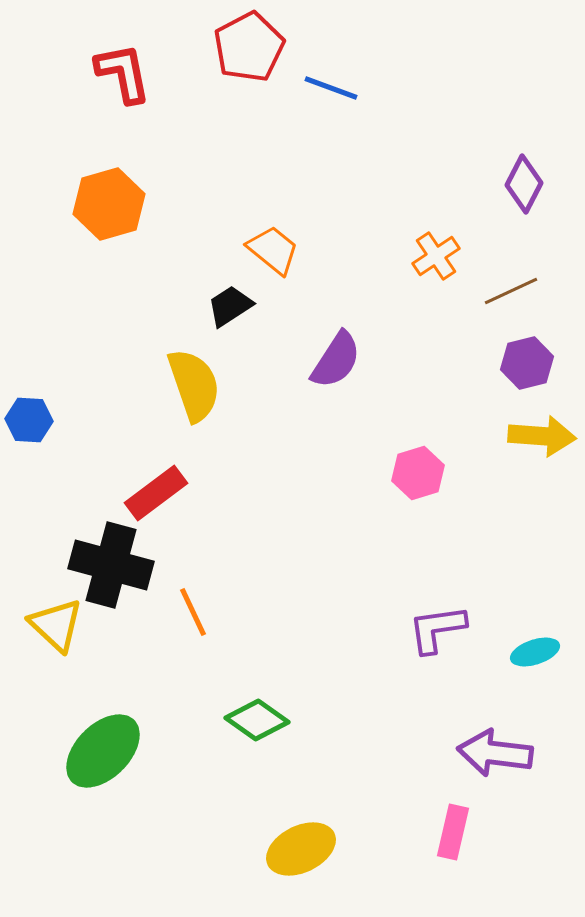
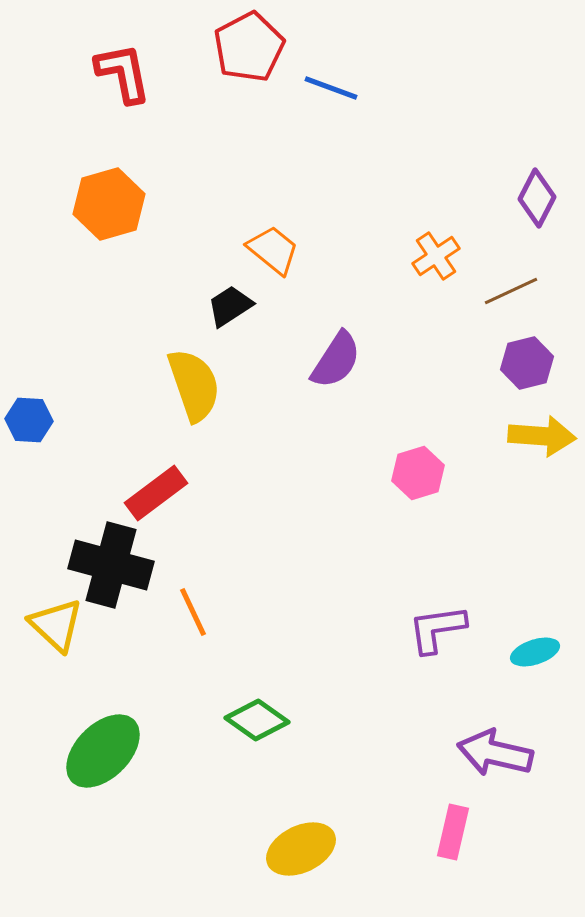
purple diamond: moved 13 px right, 14 px down
purple arrow: rotated 6 degrees clockwise
